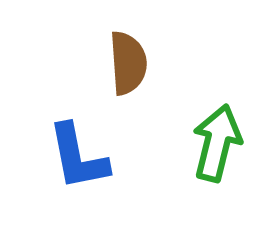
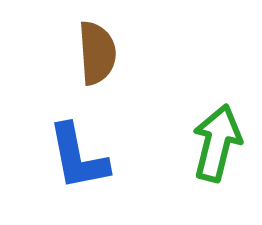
brown semicircle: moved 31 px left, 10 px up
